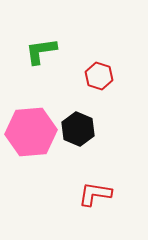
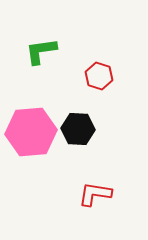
black hexagon: rotated 20 degrees counterclockwise
